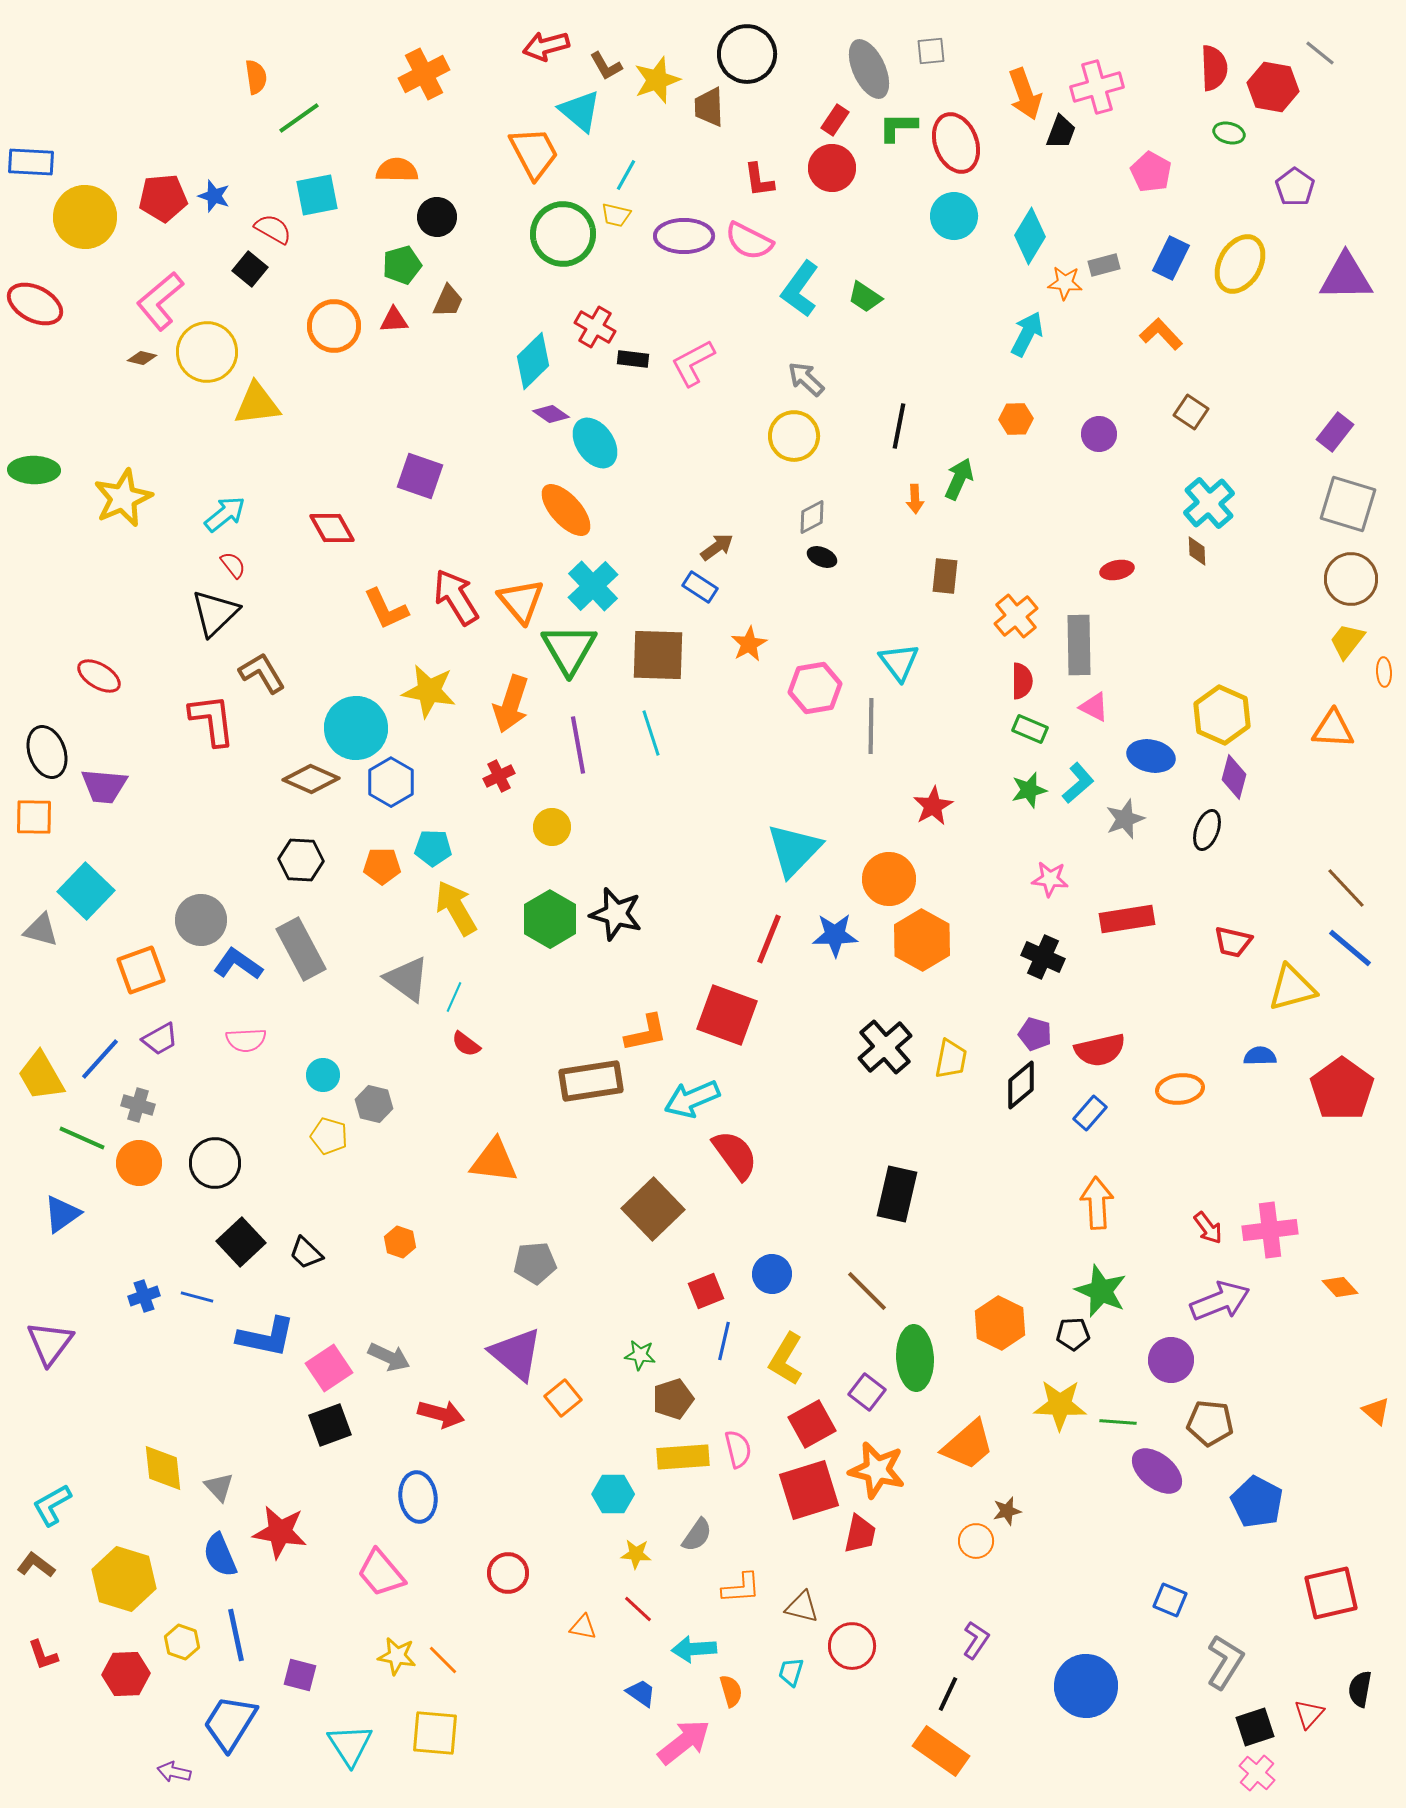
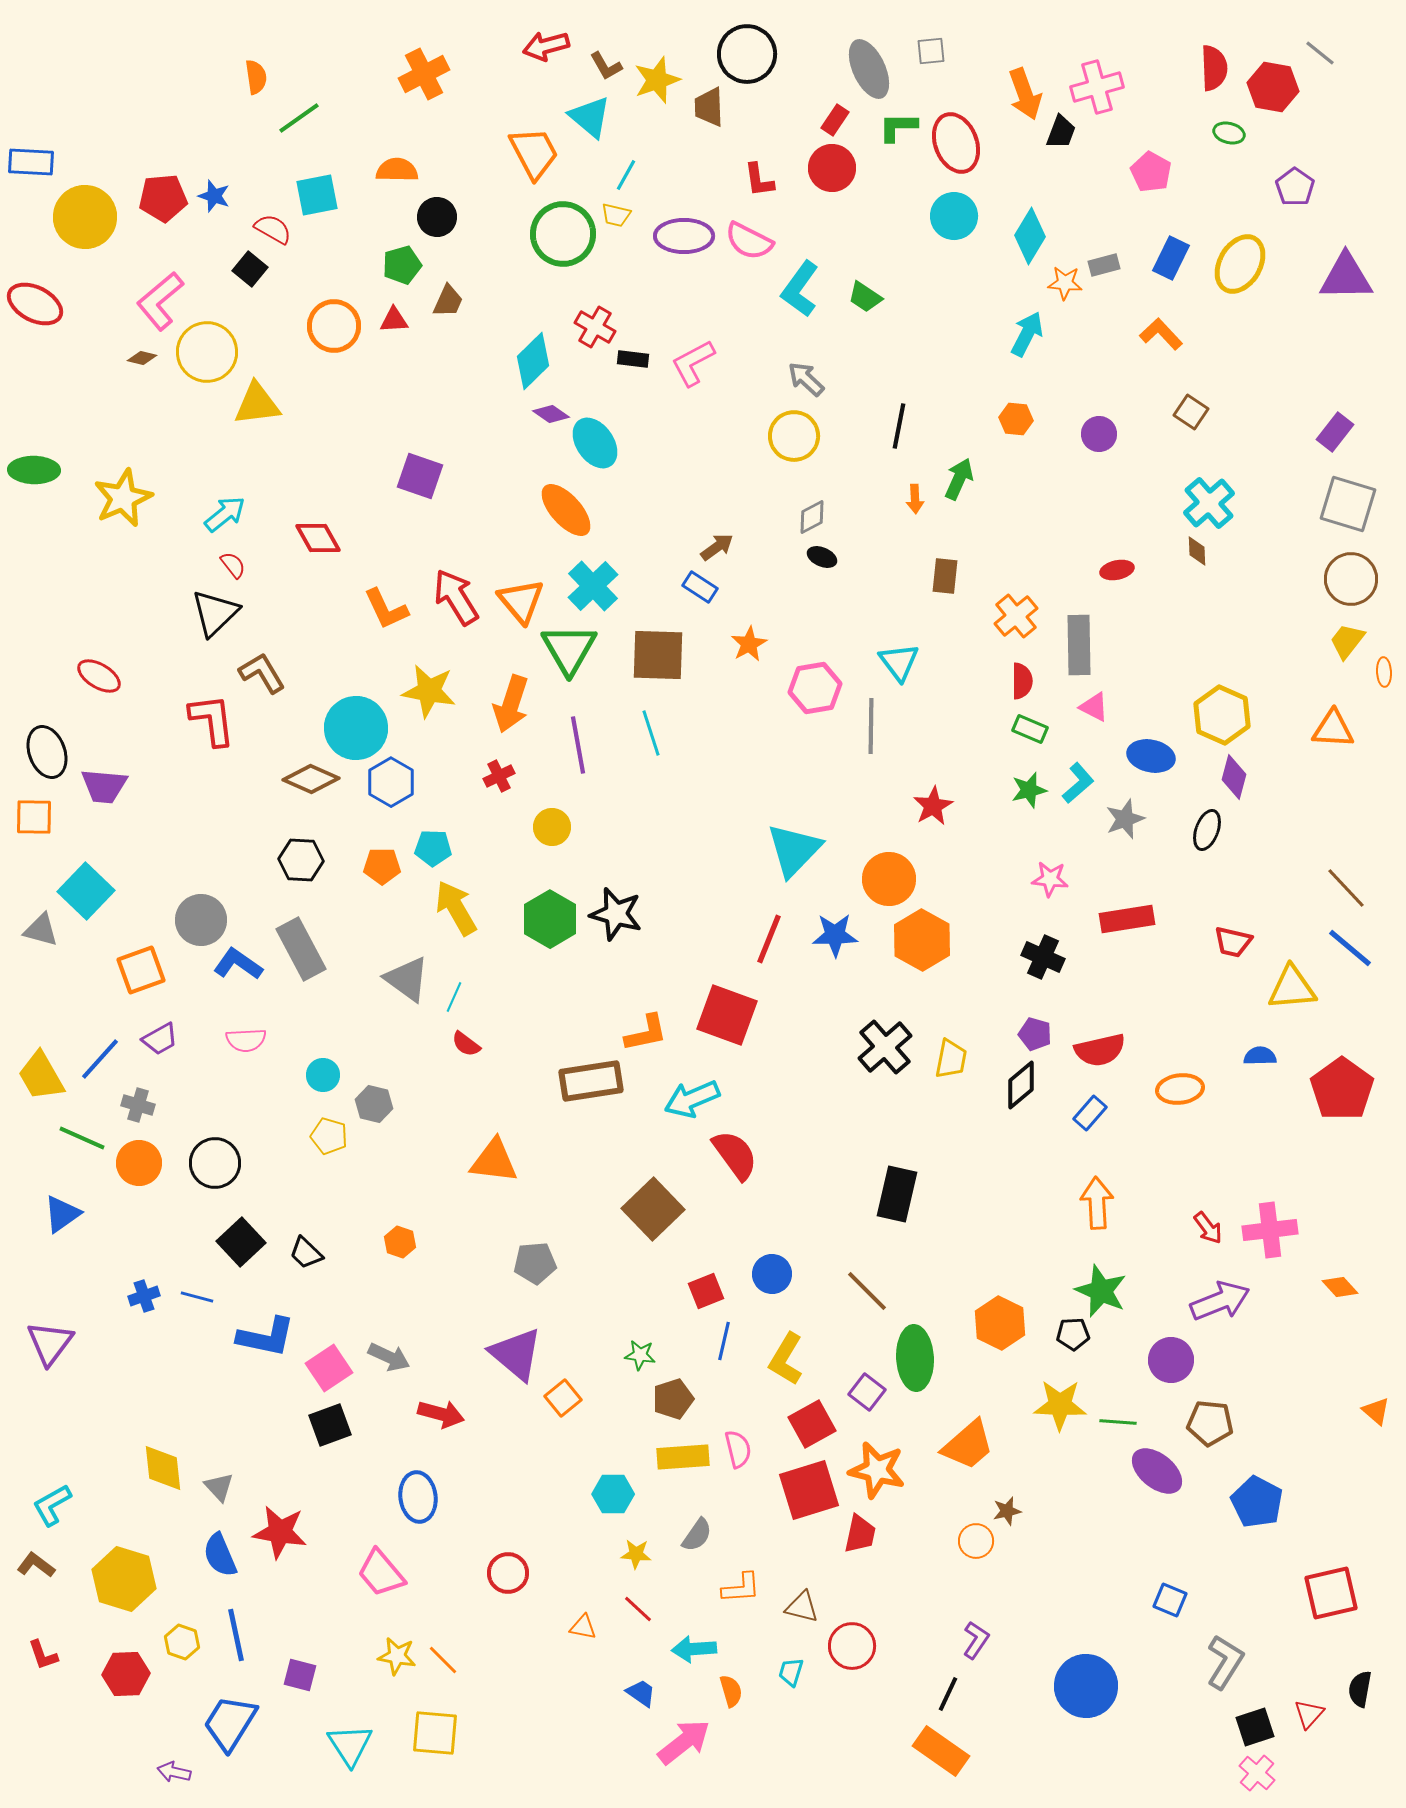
cyan triangle at (580, 111): moved 10 px right, 6 px down
orange hexagon at (1016, 419): rotated 8 degrees clockwise
red diamond at (332, 528): moved 14 px left, 10 px down
yellow triangle at (1292, 988): rotated 10 degrees clockwise
